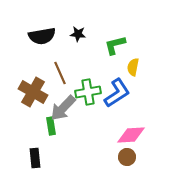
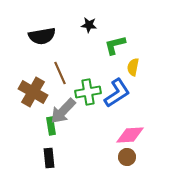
black star: moved 11 px right, 9 px up
gray arrow: moved 3 px down
pink diamond: moved 1 px left
black rectangle: moved 14 px right
